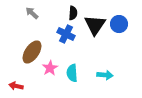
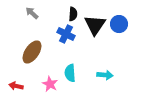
black semicircle: moved 1 px down
pink star: moved 16 px down; rotated 14 degrees counterclockwise
cyan semicircle: moved 2 px left
